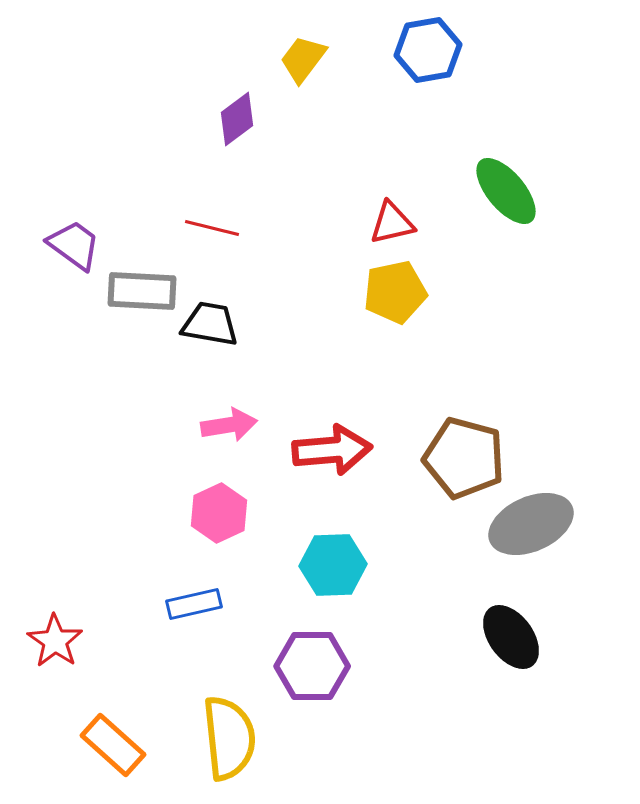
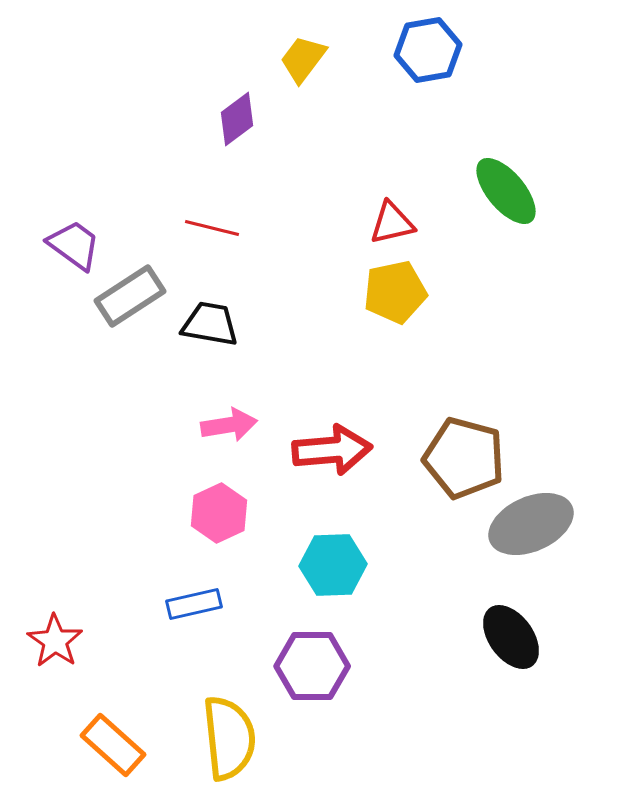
gray rectangle: moved 12 px left, 5 px down; rotated 36 degrees counterclockwise
